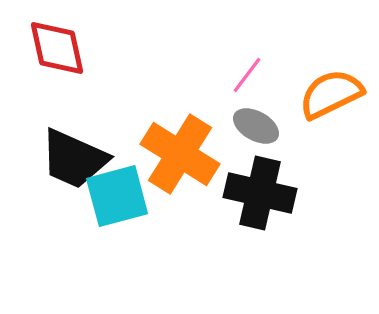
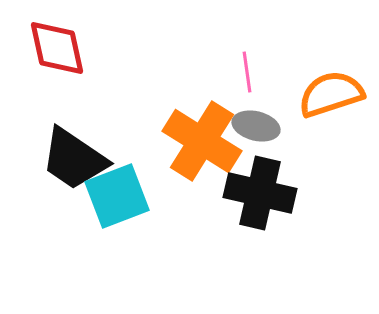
pink line: moved 3 px up; rotated 45 degrees counterclockwise
orange semicircle: rotated 8 degrees clockwise
gray ellipse: rotated 15 degrees counterclockwise
orange cross: moved 22 px right, 13 px up
black trapezoid: rotated 10 degrees clockwise
cyan square: rotated 6 degrees counterclockwise
